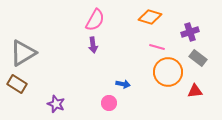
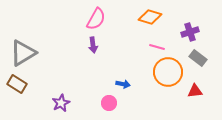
pink semicircle: moved 1 px right, 1 px up
purple star: moved 5 px right, 1 px up; rotated 24 degrees clockwise
